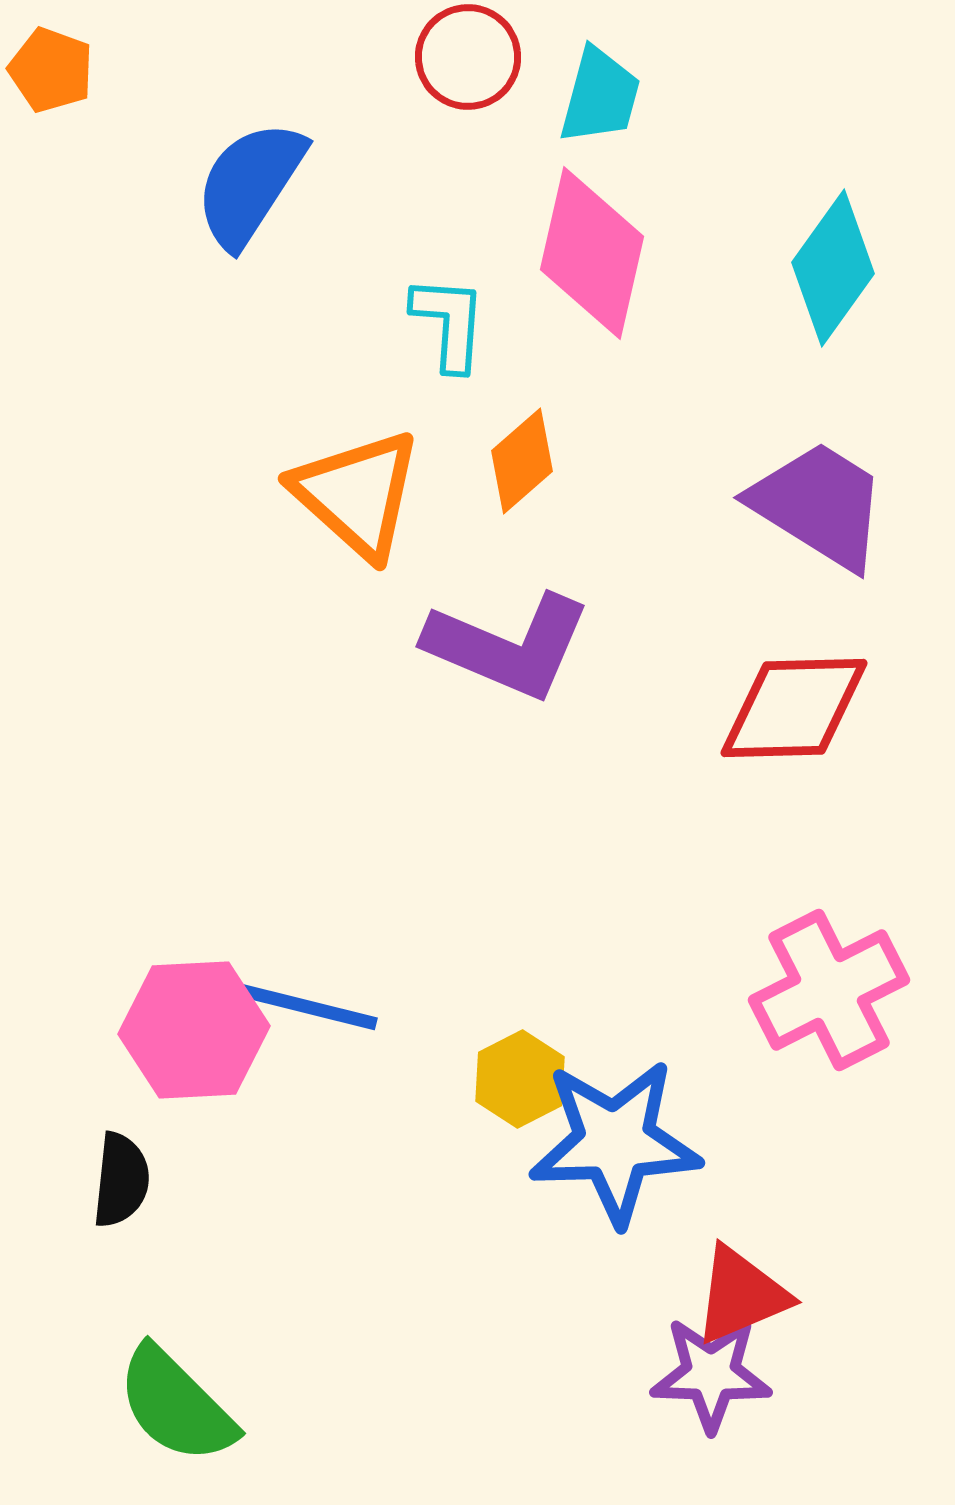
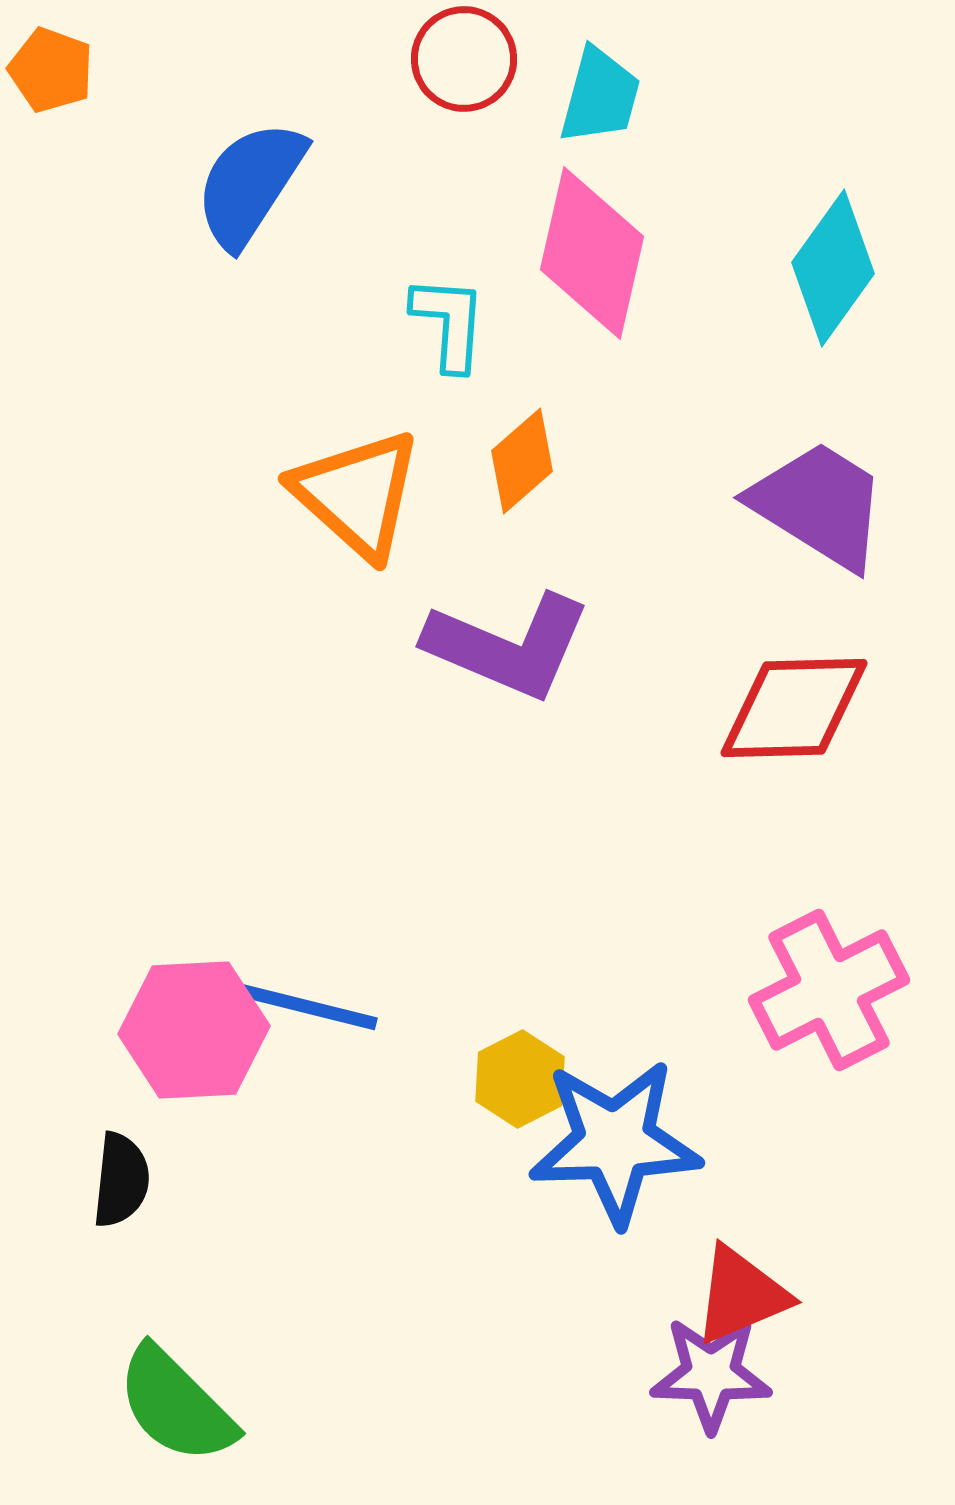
red circle: moved 4 px left, 2 px down
